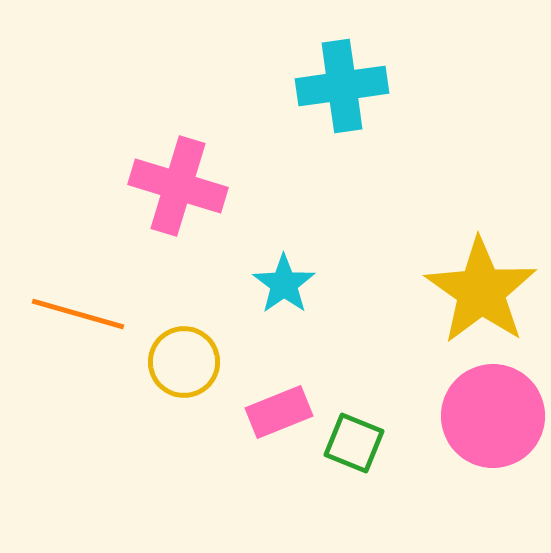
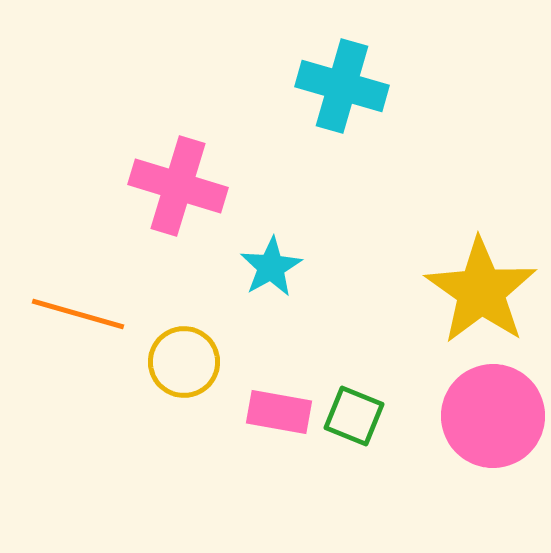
cyan cross: rotated 24 degrees clockwise
cyan star: moved 13 px left, 17 px up; rotated 6 degrees clockwise
pink rectangle: rotated 32 degrees clockwise
green square: moved 27 px up
